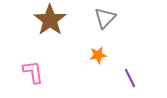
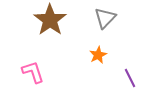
orange star: rotated 18 degrees counterclockwise
pink L-shape: rotated 10 degrees counterclockwise
